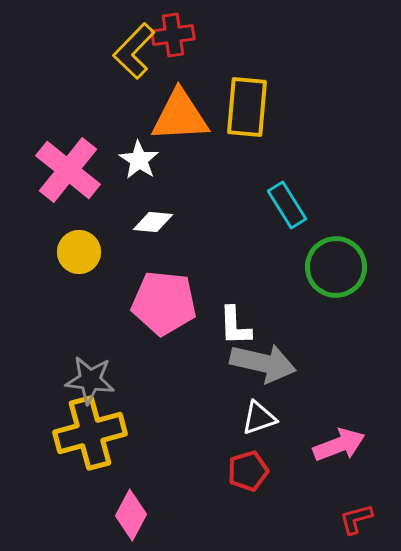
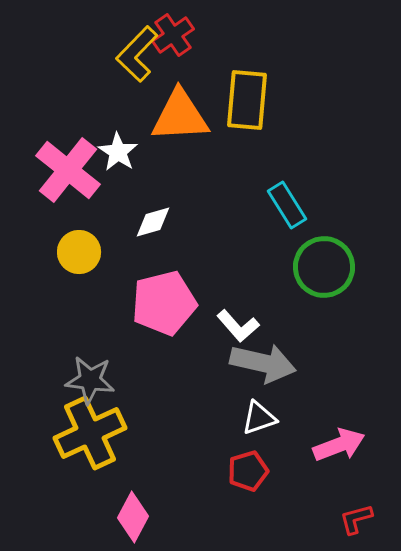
red cross: rotated 27 degrees counterclockwise
yellow L-shape: moved 3 px right, 3 px down
yellow rectangle: moved 7 px up
white star: moved 21 px left, 8 px up
white diamond: rotated 21 degrees counterclockwise
green circle: moved 12 px left
pink pentagon: rotated 20 degrees counterclockwise
white L-shape: moved 3 px right; rotated 39 degrees counterclockwise
yellow cross: rotated 10 degrees counterclockwise
pink diamond: moved 2 px right, 2 px down
